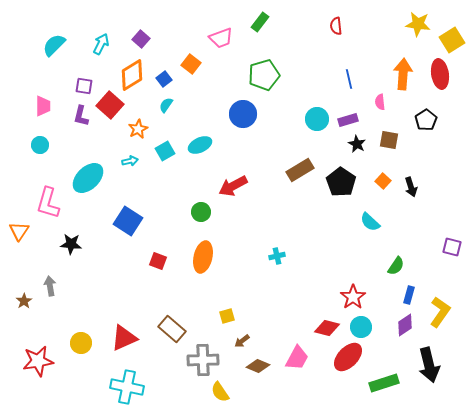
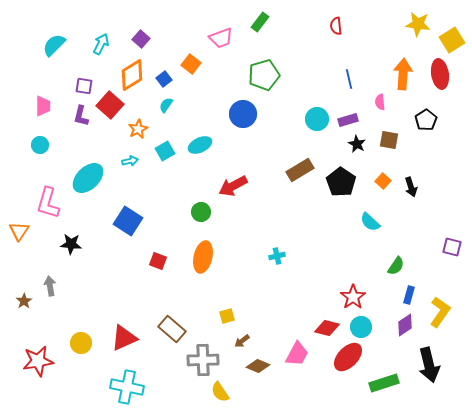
pink trapezoid at (297, 358): moved 4 px up
